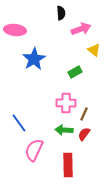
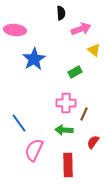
red semicircle: moved 9 px right, 8 px down
